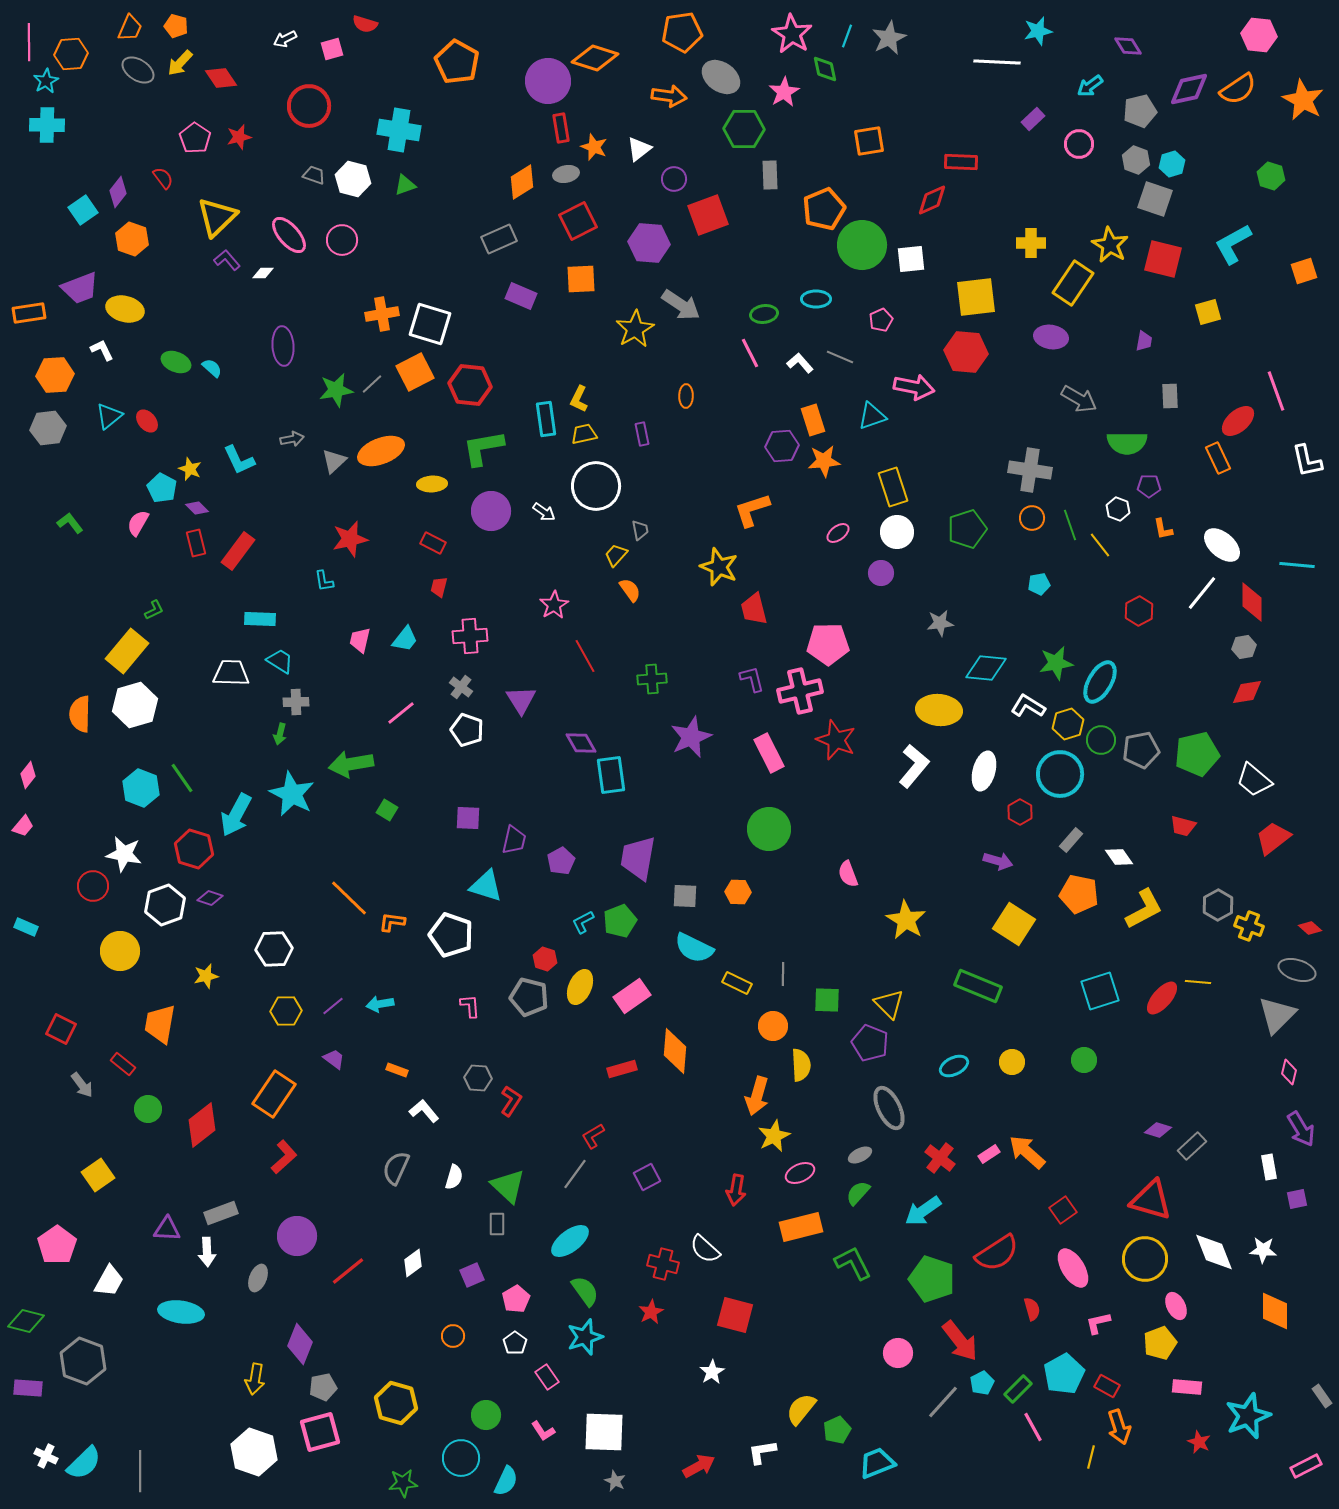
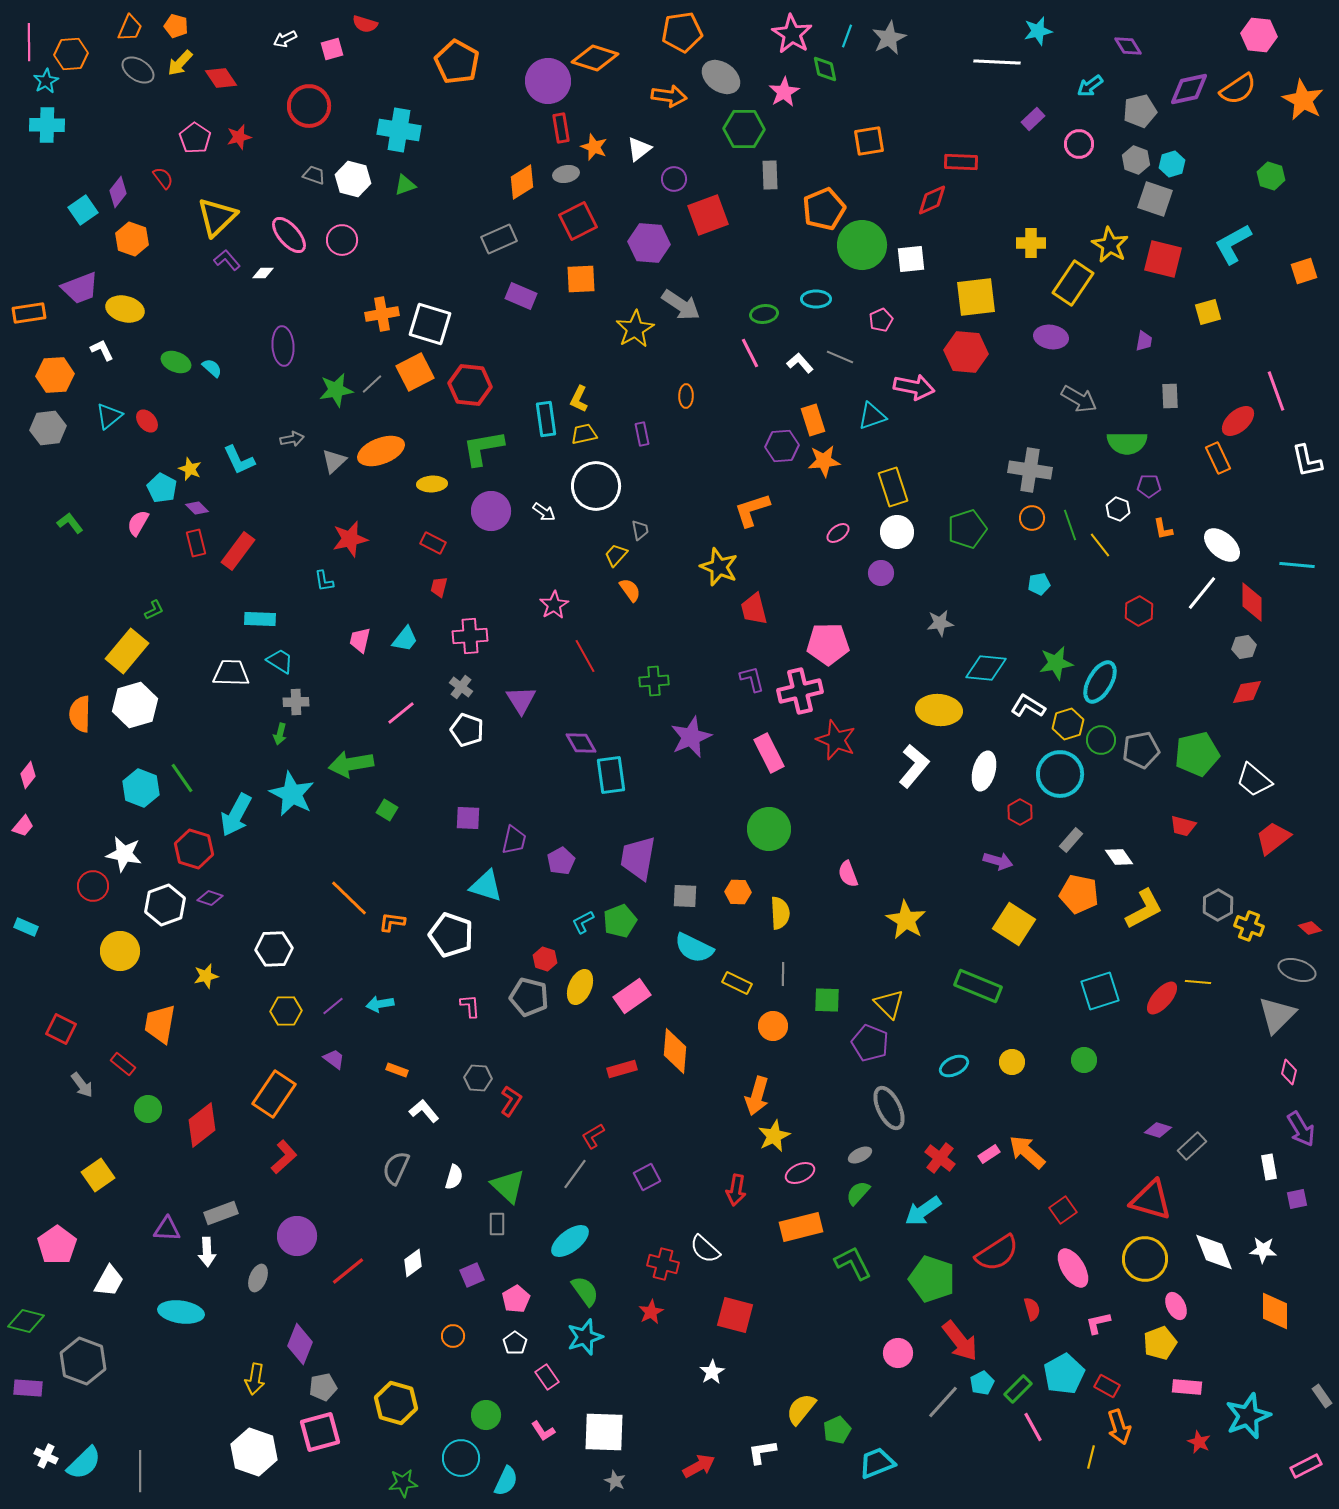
green cross at (652, 679): moved 2 px right, 2 px down
yellow semicircle at (801, 1065): moved 21 px left, 152 px up
